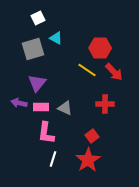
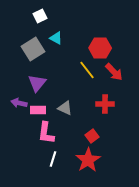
white square: moved 2 px right, 2 px up
gray square: rotated 15 degrees counterclockwise
yellow line: rotated 18 degrees clockwise
pink rectangle: moved 3 px left, 3 px down
